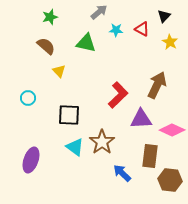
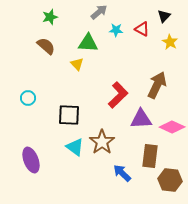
green triangle: moved 2 px right; rotated 10 degrees counterclockwise
yellow triangle: moved 18 px right, 7 px up
pink diamond: moved 3 px up
purple ellipse: rotated 40 degrees counterclockwise
